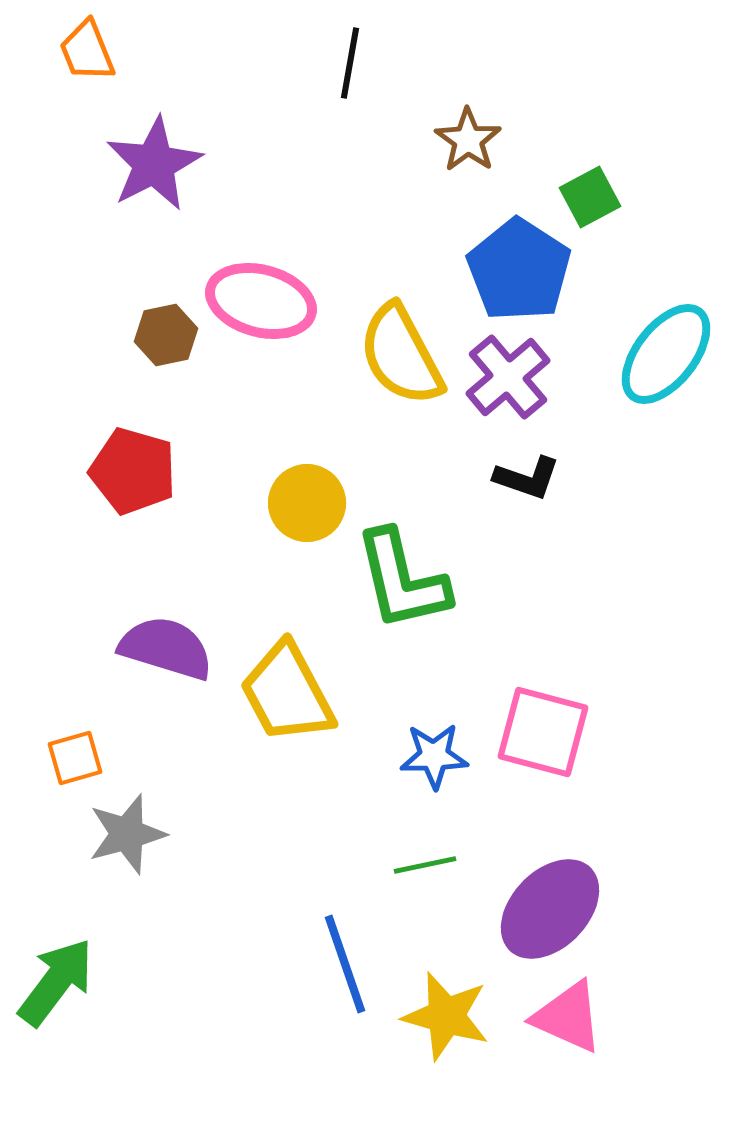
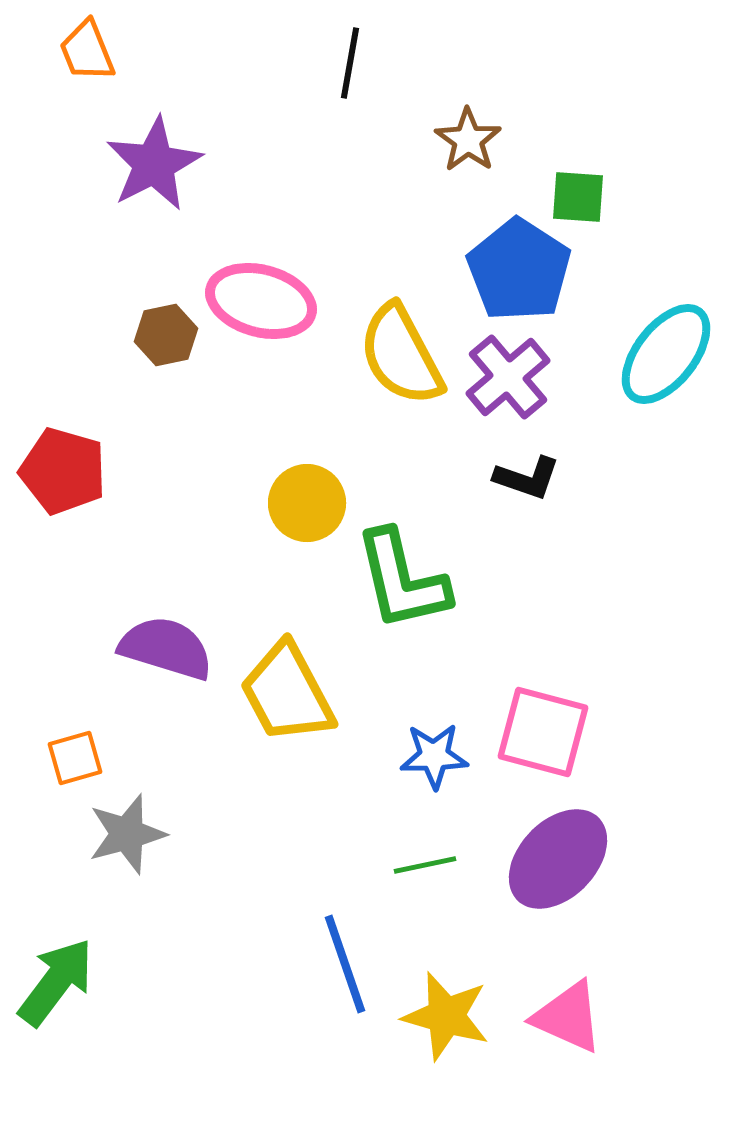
green square: moved 12 px left; rotated 32 degrees clockwise
red pentagon: moved 70 px left
purple ellipse: moved 8 px right, 50 px up
